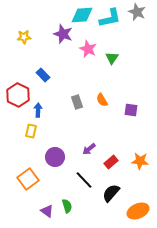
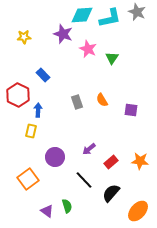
orange ellipse: rotated 25 degrees counterclockwise
